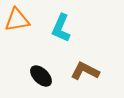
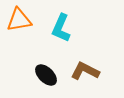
orange triangle: moved 2 px right
black ellipse: moved 5 px right, 1 px up
